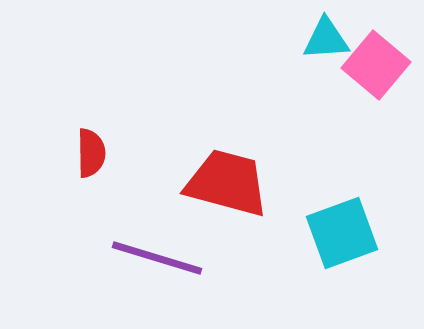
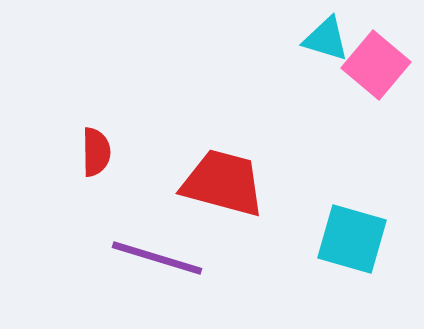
cyan triangle: rotated 21 degrees clockwise
red semicircle: moved 5 px right, 1 px up
red trapezoid: moved 4 px left
cyan square: moved 10 px right, 6 px down; rotated 36 degrees clockwise
